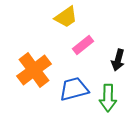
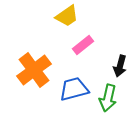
yellow trapezoid: moved 1 px right, 1 px up
black arrow: moved 2 px right, 6 px down
green arrow: rotated 12 degrees clockwise
